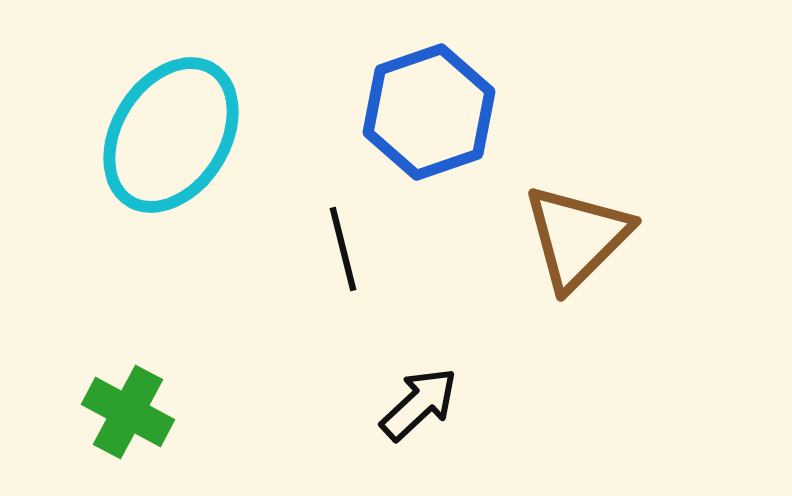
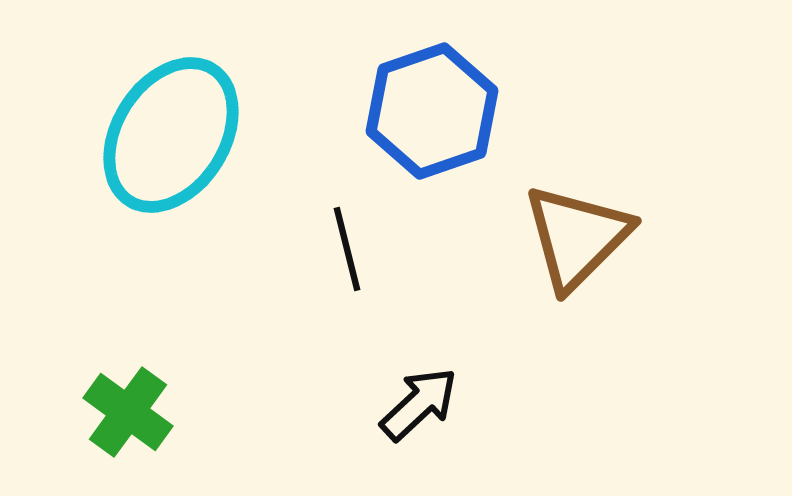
blue hexagon: moved 3 px right, 1 px up
black line: moved 4 px right
green cross: rotated 8 degrees clockwise
